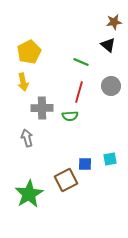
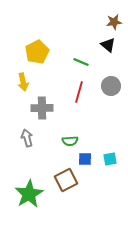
yellow pentagon: moved 8 px right
green semicircle: moved 25 px down
blue square: moved 5 px up
